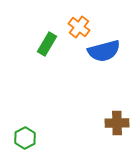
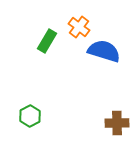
green rectangle: moved 3 px up
blue semicircle: rotated 148 degrees counterclockwise
green hexagon: moved 5 px right, 22 px up
